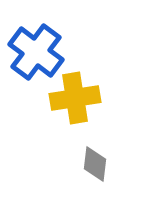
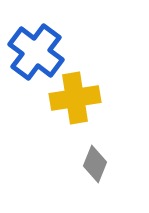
gray diamond: rotated 15 degrees clockwise
